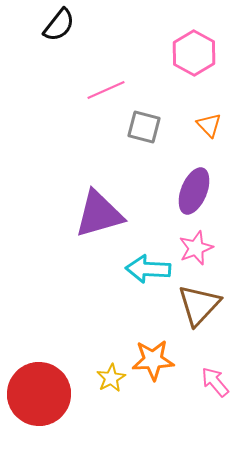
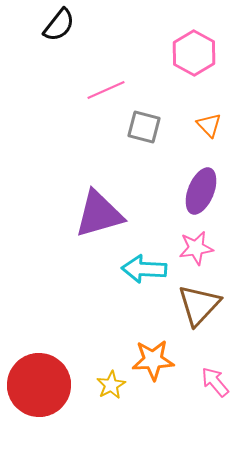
purple ellipse: moved 7 px right
pink star: rotated 12 degrees clockwise
cyan arrow: moved 4 px left
yellow star: moved 7 px down
red circle: moved 9 px up
